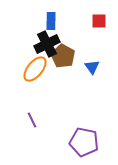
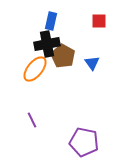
blue rectangle: rotated 12 degrees clockwise
black cross: rotated 15 degrees clockwise
blue triangle: moved 4 px up
